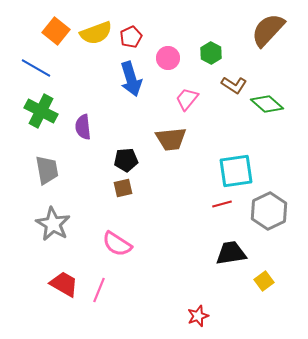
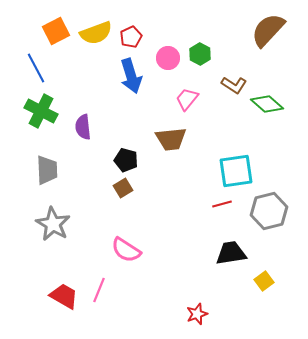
orange square: rotated 24 degrees clockwise
green hexagon: moved 11 px left, 1 px down
blue line: rotated 32 degrees clockwise
blue arrow: moved 3 px up
black pentagon: rotated 20 degrees clockwise
gray trapezoid: rotated 8 degrees clockwise
brown square: rotated 18 degrees counterclockwise
gray hexagon: rotated 12 degrees clockwise
pink semicircle: moved 9 px right, 6 px down
red trapezoid: moved 12 px down
red star: moved 1 px left, 2 px up
